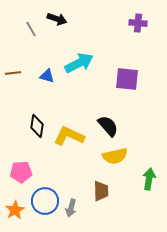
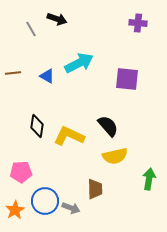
blue triangle: rotated 14 degrees clockwise
brown trapezoid: moved 6 px left, 2 px up
gray arrow: rotated 84 degrees counterclockwise
